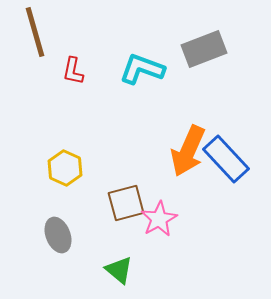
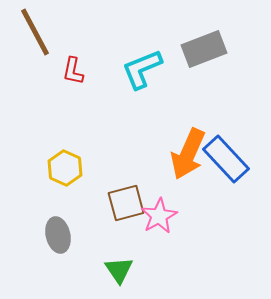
brown line: rotated 12 degrees counterclockwise
cyan L-shape: rotated 42 degrees counterclockwise
orange arrow: moved 3 px down
pink star: moved 3 px up
gray ellipse: rotated 8 degrees clockwise
green triangle: rotated 16 degrees clockwise
